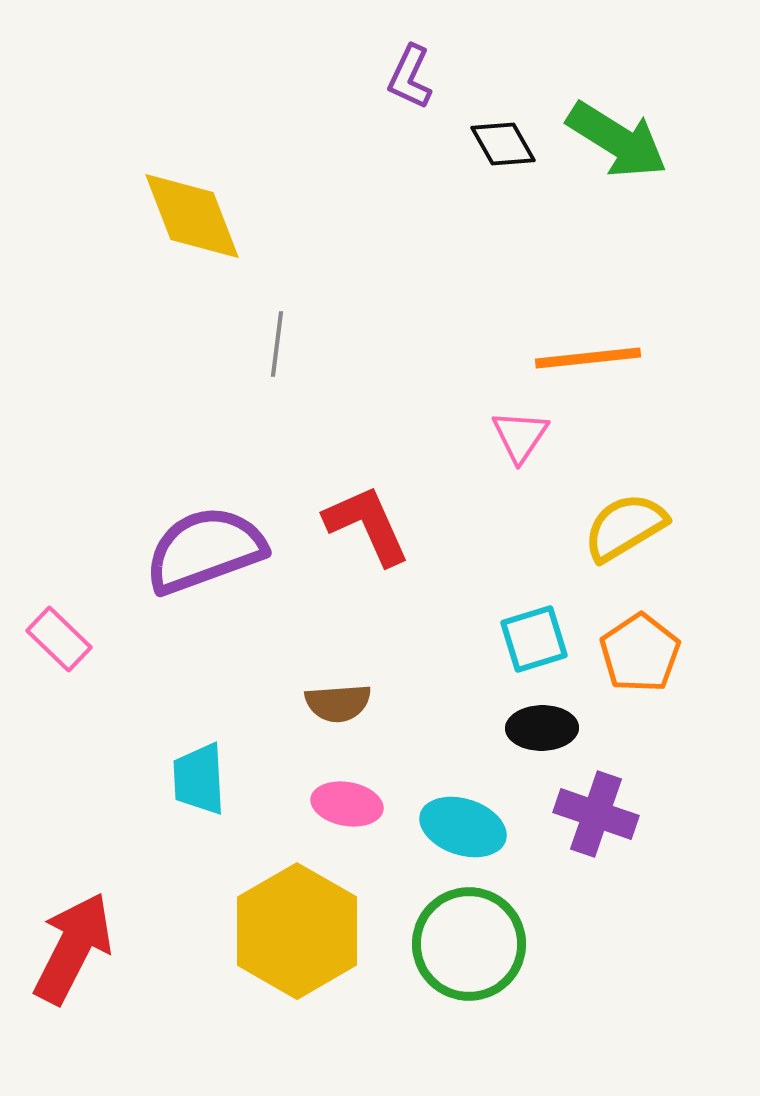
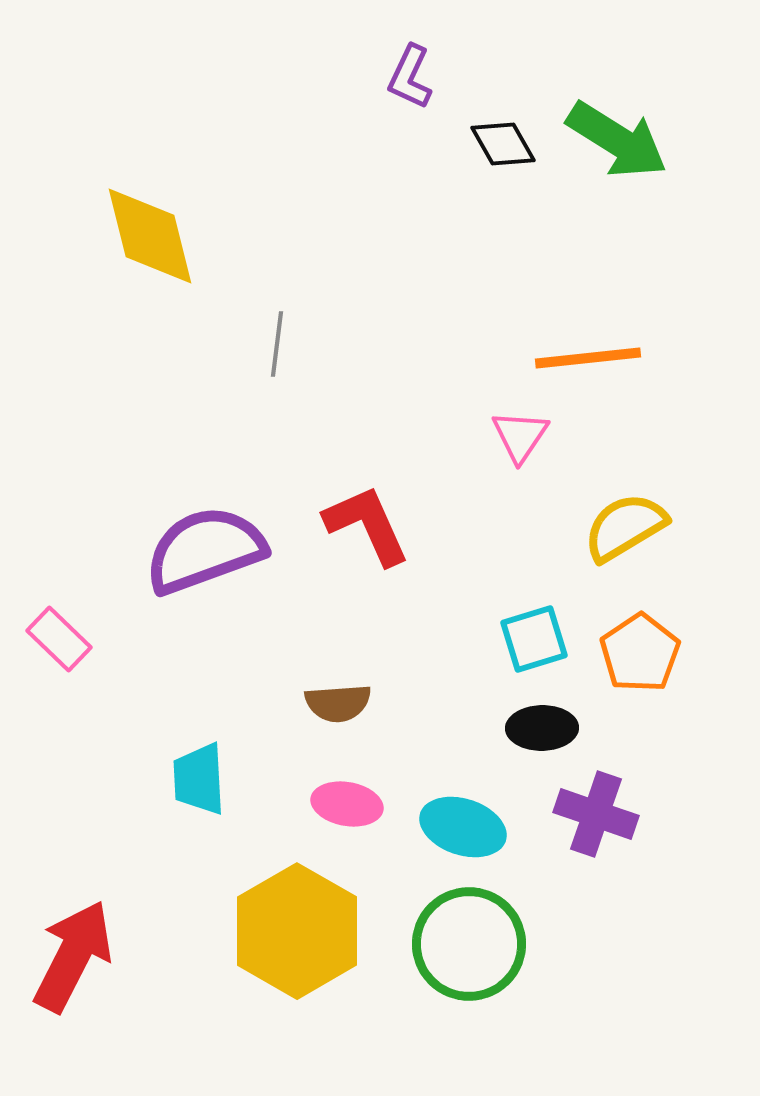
yellow diamond: moved 42 px left, 20 px down; rotated 7 degrees clockwise
red arrow: moved 8 px down
